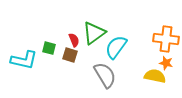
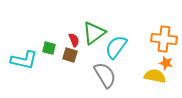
orange cross: moved 2 px left
